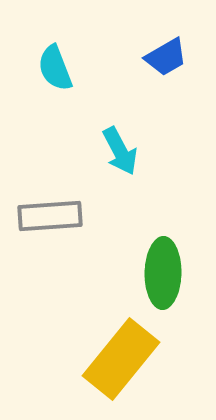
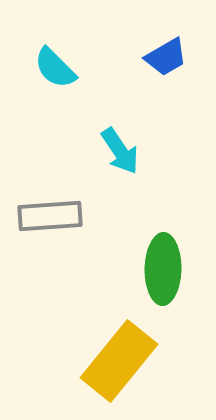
cyan semicircle: rotated 24 degrees counterclockwise
cyan arrow: rotated 6 degrees counterclockwise
green ellipse: moved 4 px up
yellow rectangle: moved 2 px left, 2 px down
